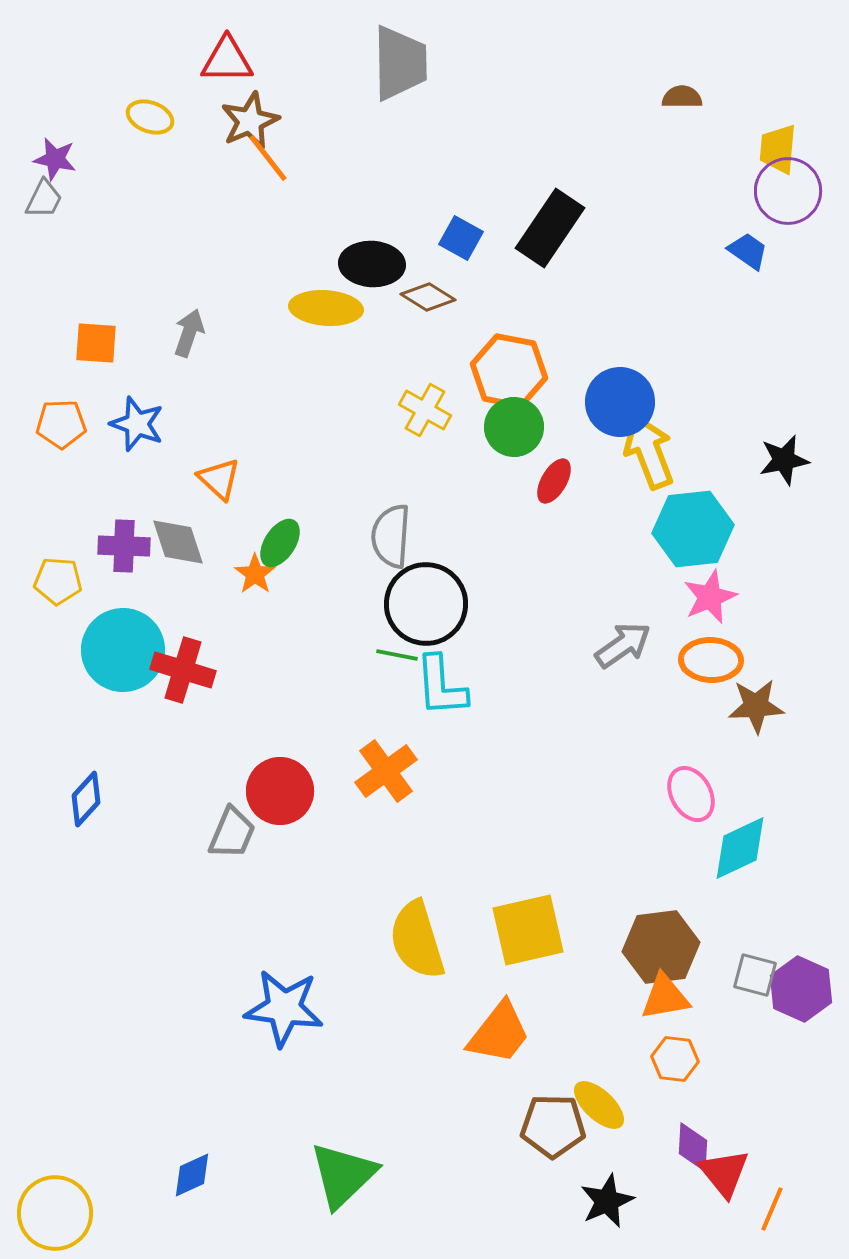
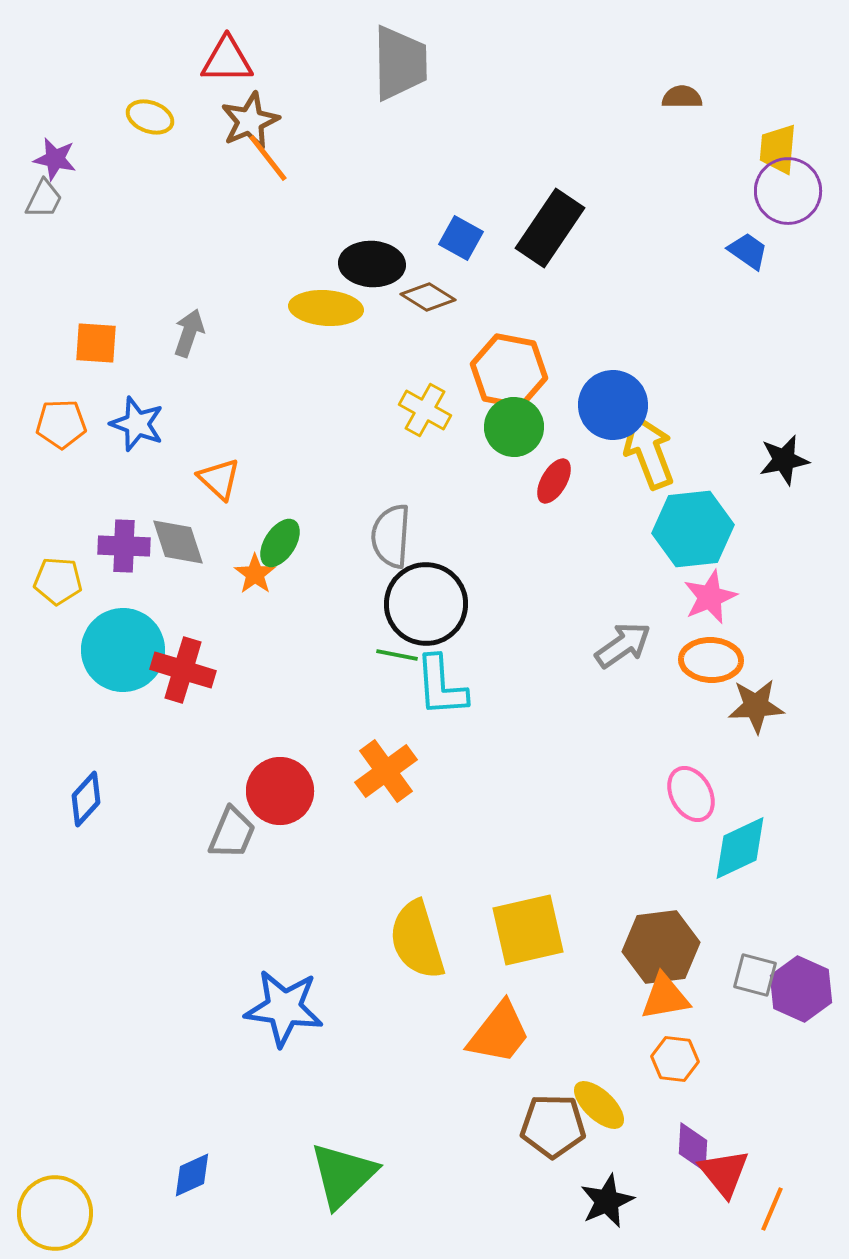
blue circle at (620, 402): moved 7 px left, 3 px down
